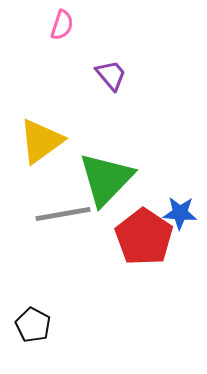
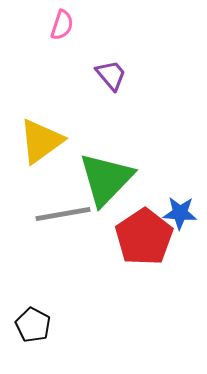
red pentagon: rotated 4 degrees clockwise
